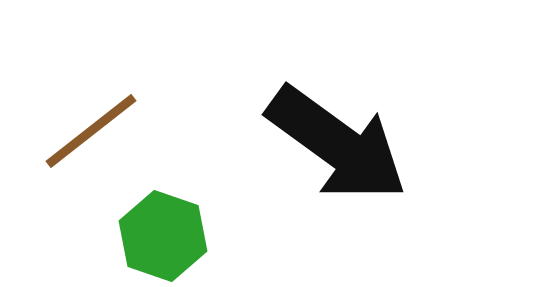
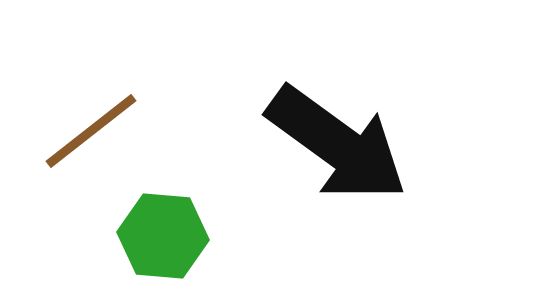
green hexagon: rotated 14 degrees counterclockwise
